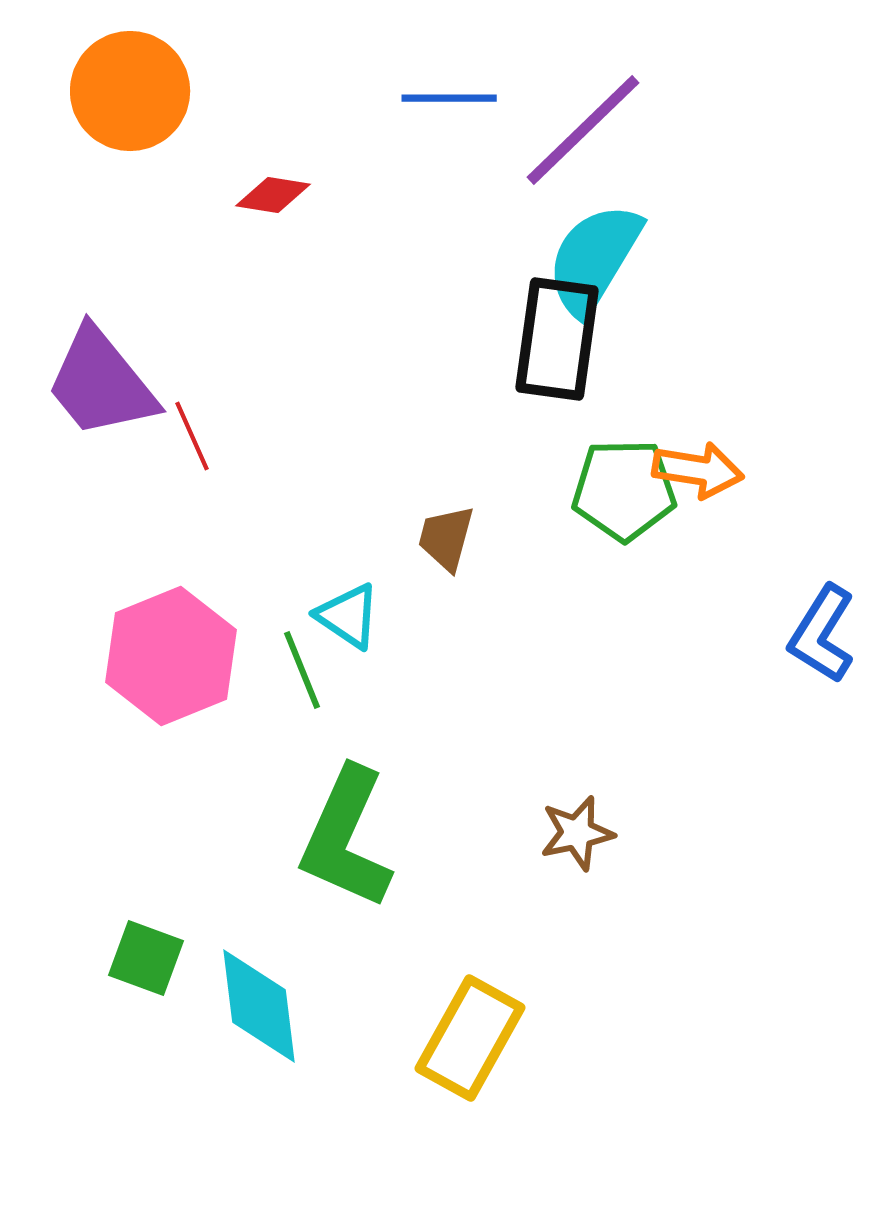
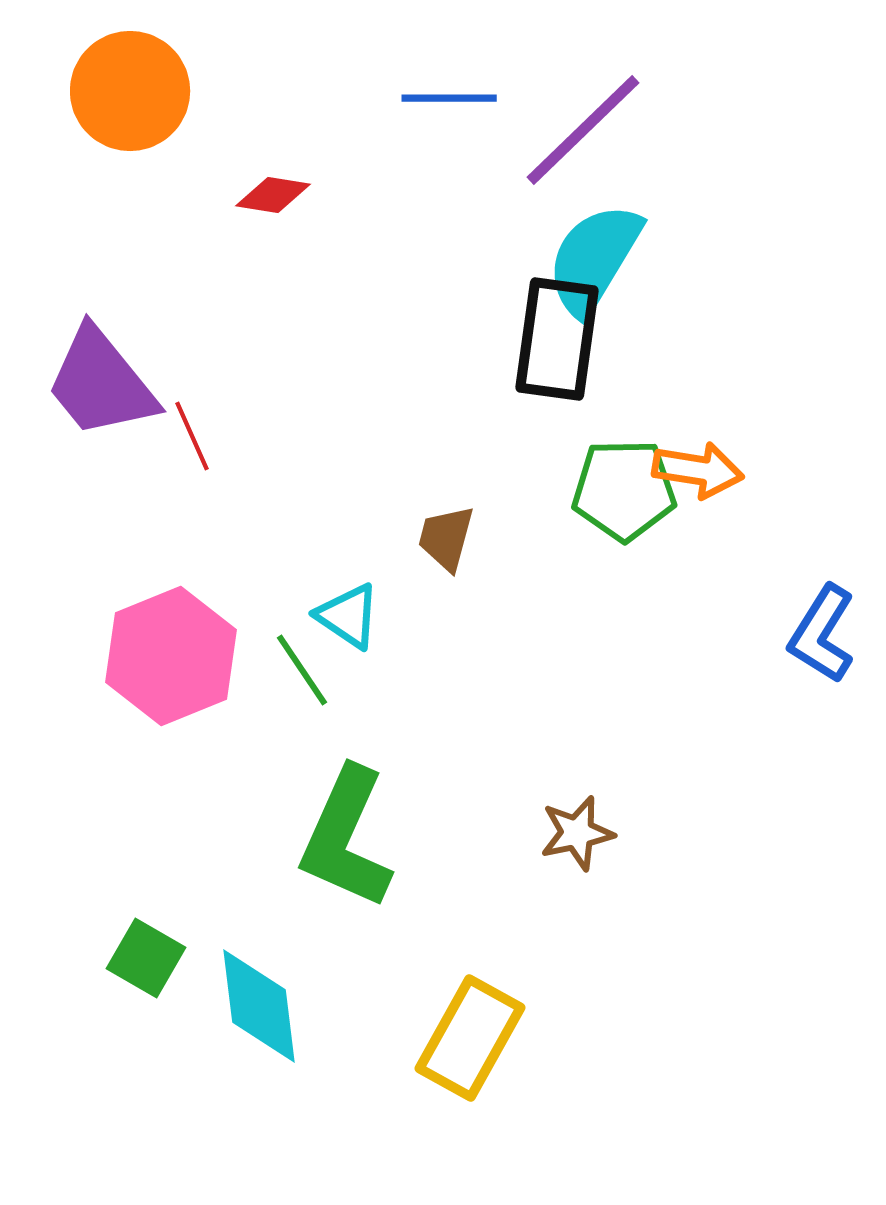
green line: rotated 12 degrees counterclockwise
green square: rotated 10 degrees clockwise
